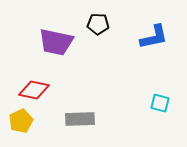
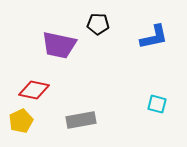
purple trapezoid: moved 3 px right, 3 px down
cyan square: moved 3 px left, 1 px down
gray rectangle: moved 1 px right, 1 px down; rotated 8 degrees counterclockwise
